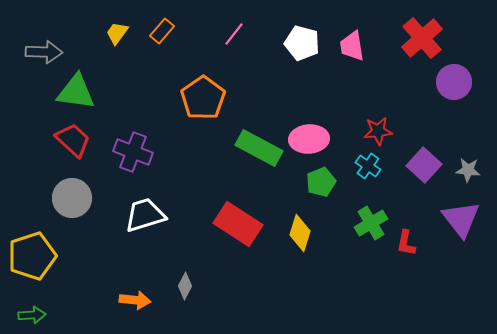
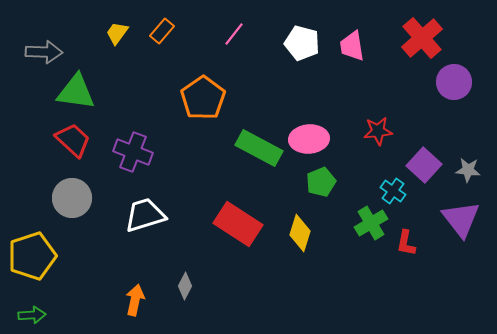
cyan cross: moved 25 px right, 25 px down
orange arrow: rotated 84 degrees counterclockwise
